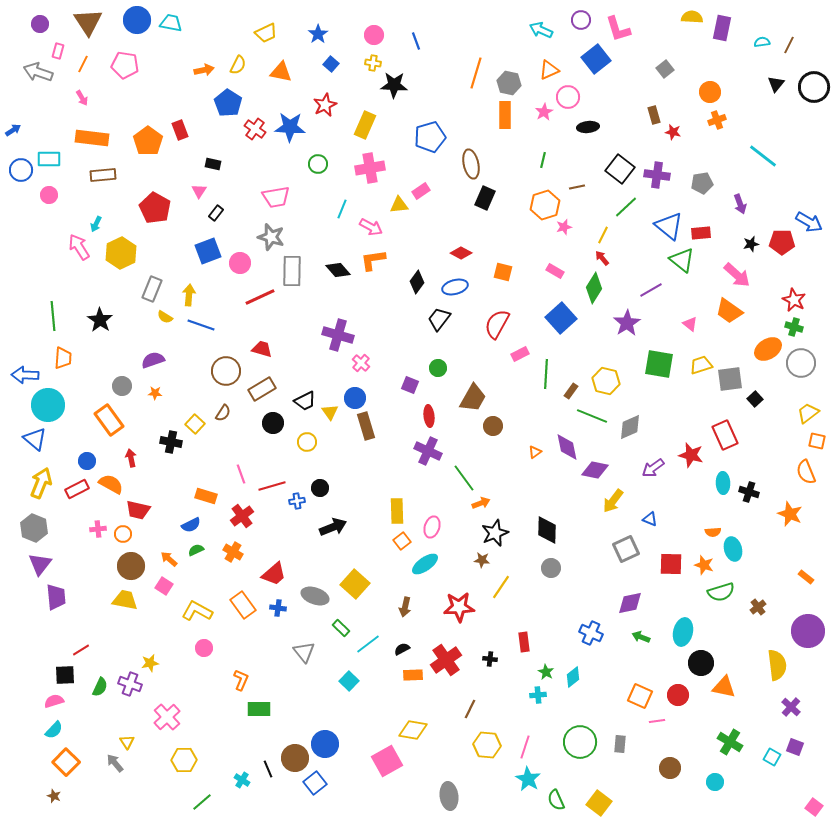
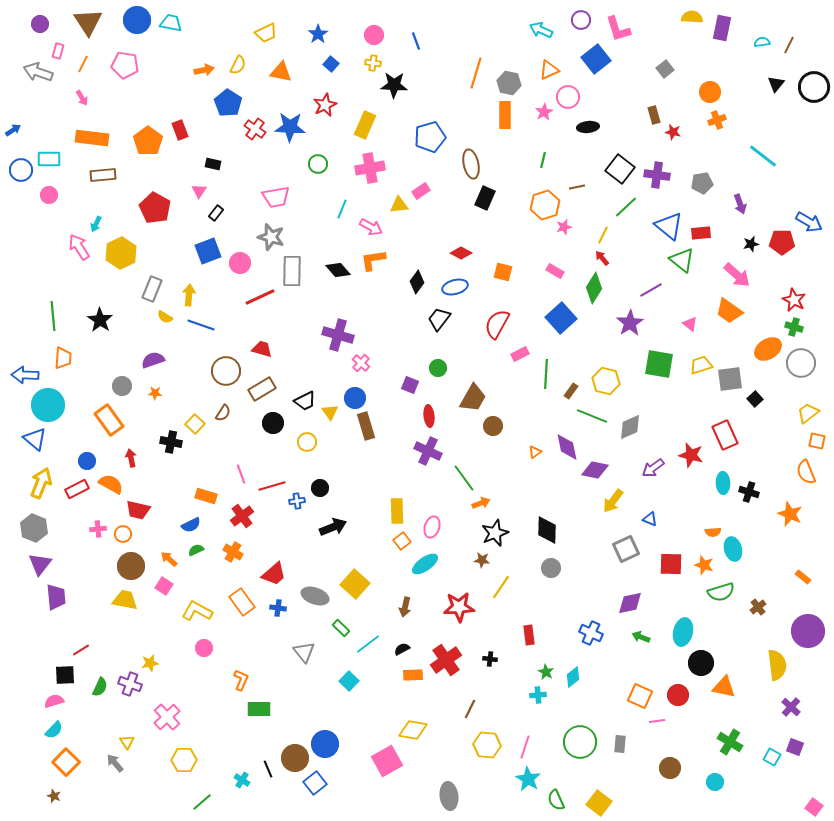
purple star at (627, 323): moved 3 px right
orange rectangle at (806, 577): moved 3 px left
orange rectangle at (243, 605): moved 1 px left, 3 px up
red rectangle at (524, 642): moved 5 px right, 7 px up
